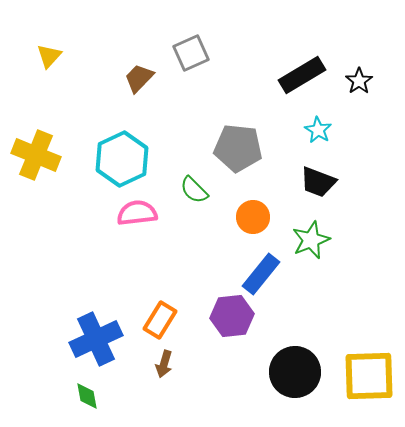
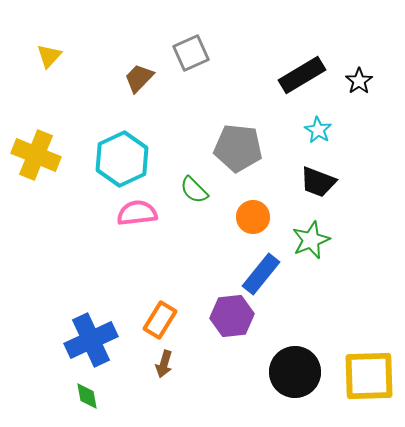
blue cross: moved 5 px left, 1 px down
